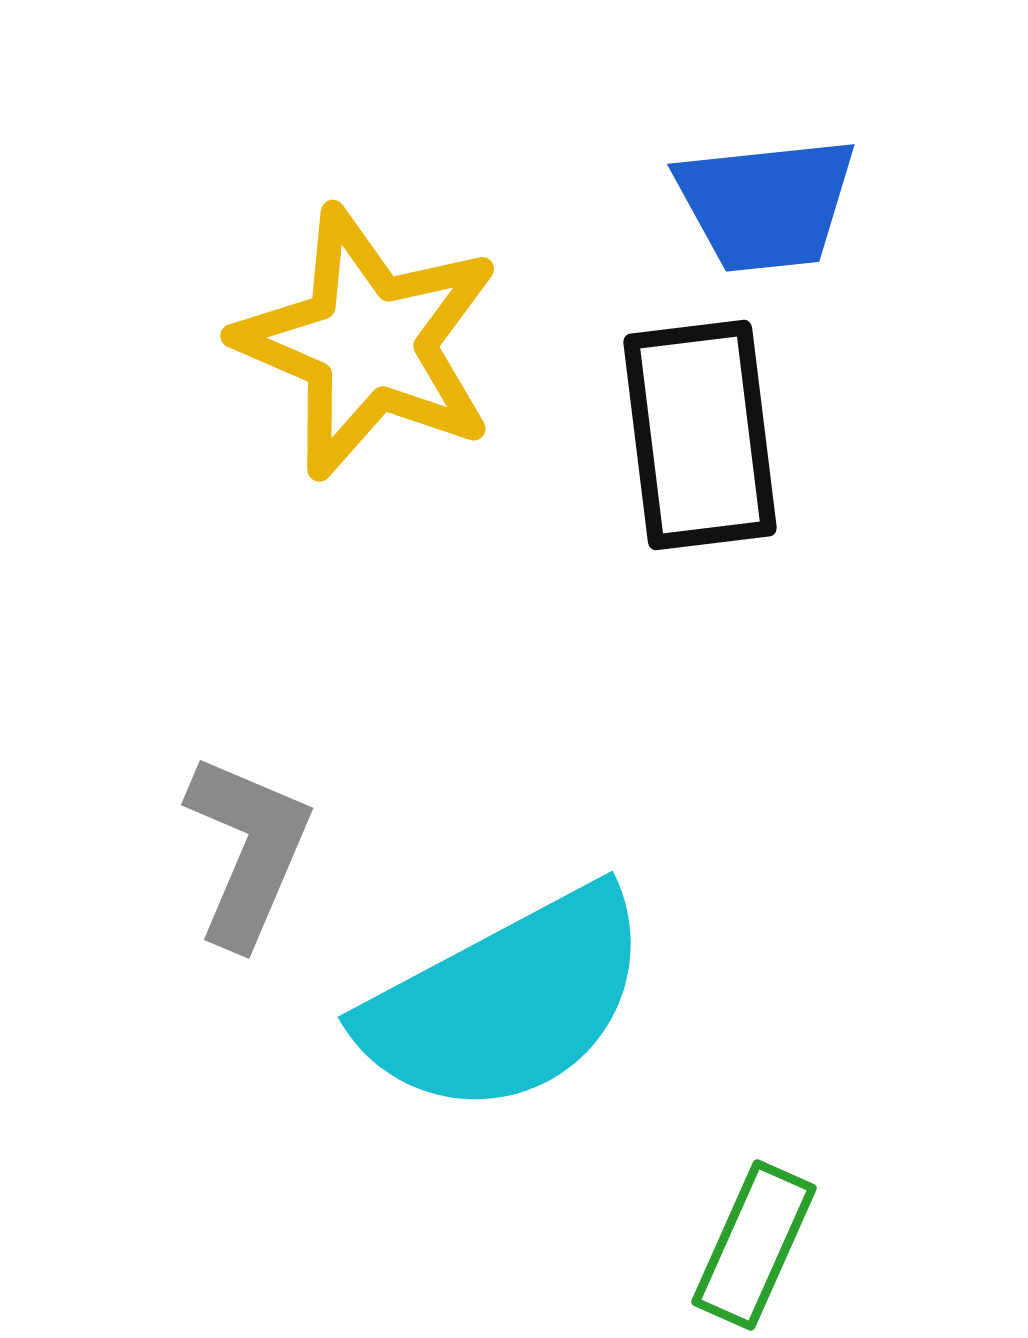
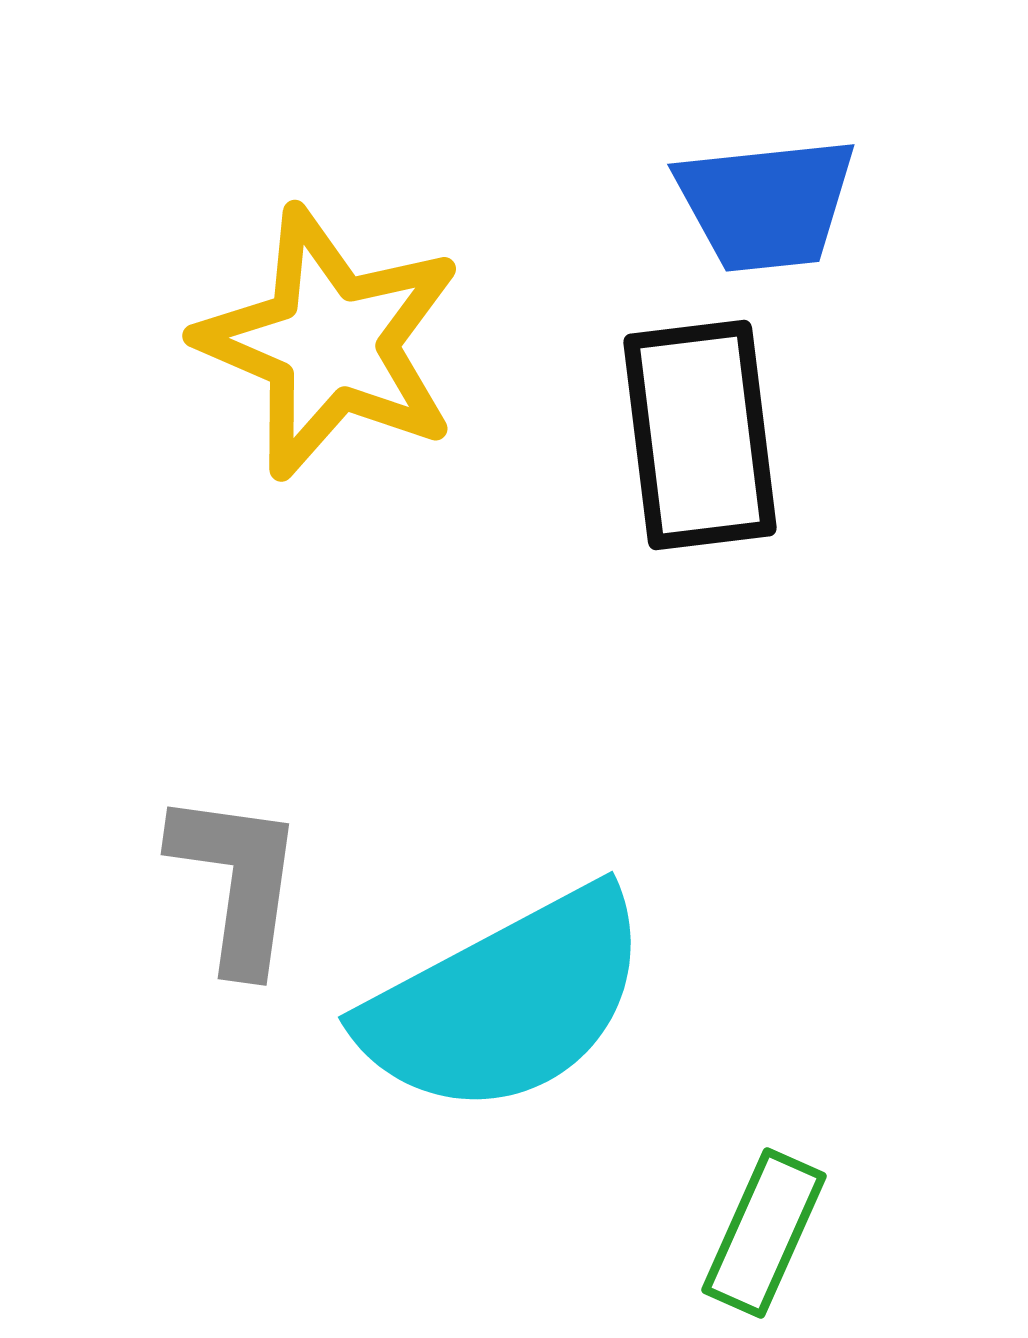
yellow star: moved 38 px left
gray L-shape: moved 11 px left, 31 px down; rotated 15 degrees counterclockwise
green rectangle: moved 10 px right, 12 px up
